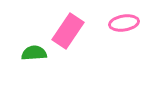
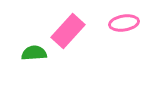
pink rectangle: rotated 8 degrees clockwise
